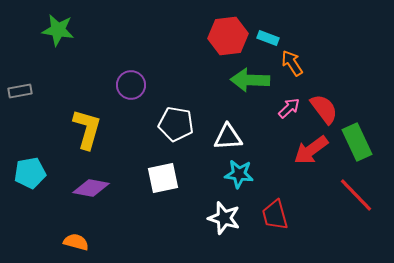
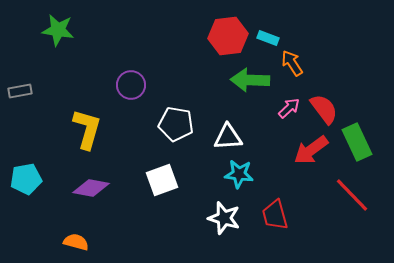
cyan pentagon: moved 4 px left, 6 px down
white square: moved 1 px left, 2 px down; rotated 8 degrees counterclockwise
red line: moved 4 px left
